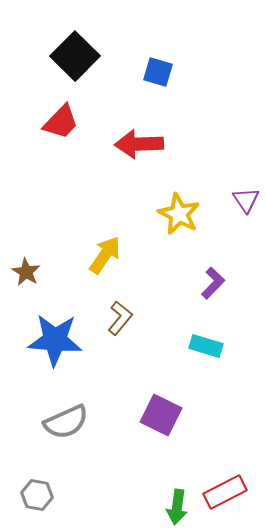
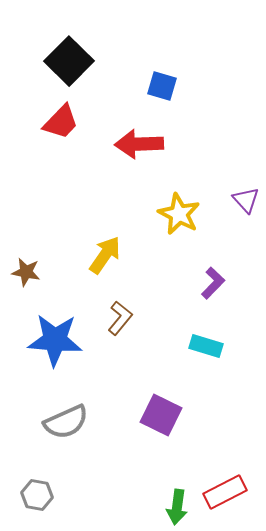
black square: moved 6 px left, 5 px down
blue square: moved 4 px right, 14 px down
purple triangle: rotated 8 degrees counterclockwise
brown star: rotated 20 degrees counterclockwise
